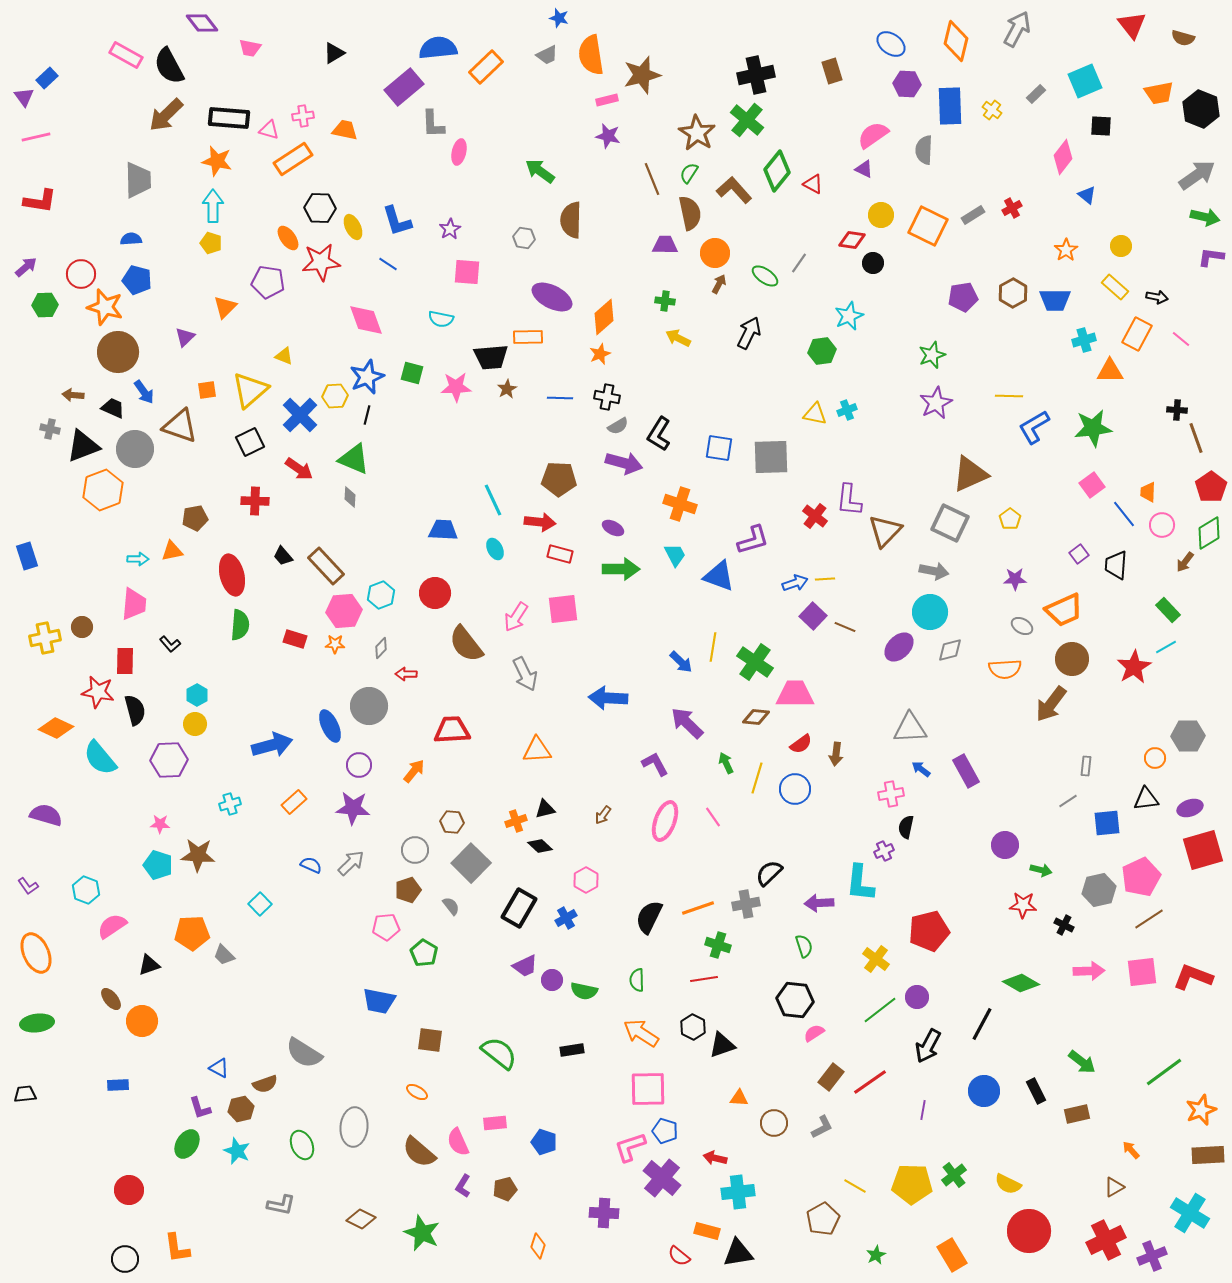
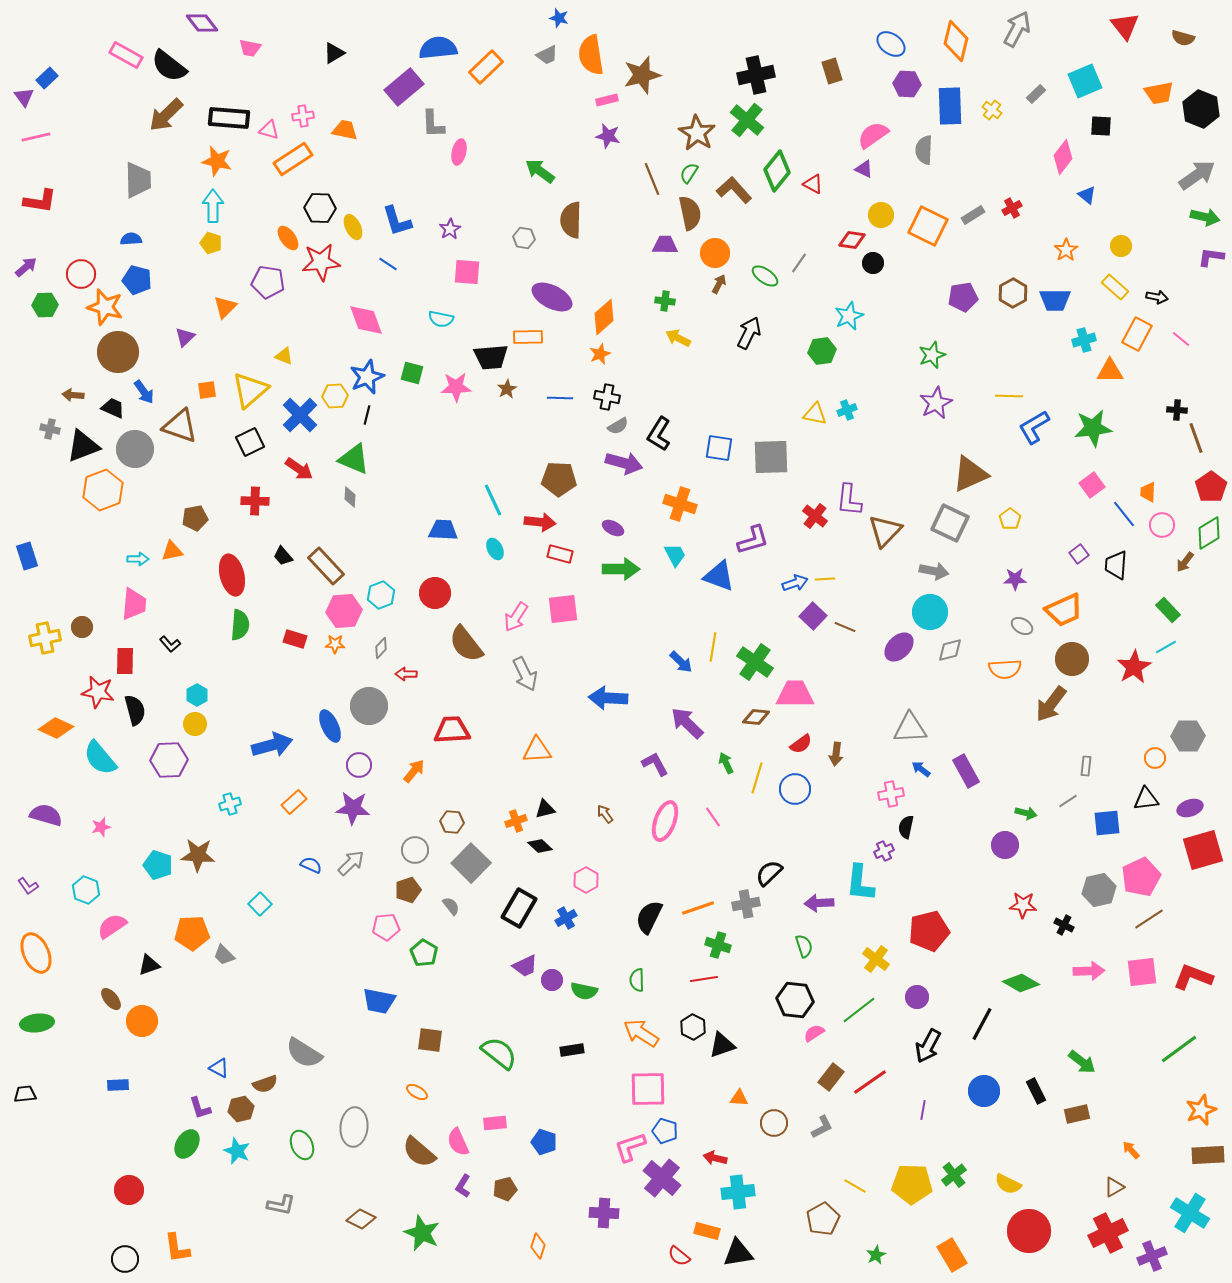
red triangle at (1132, 25): moved 7 px left, 1 px down
black semicircle at (169, 66): rotated 24 degrees counterclockwise
brown arrow at (603, 815): moved 2 px right, 1 px up; rotated 108 degrees clockwise
pink star at (160, 824): moved 59 px left, 3 px down; rotated 18 degrees counterclockwise
green arrow at (1041, 870): moved 15 px left, 57 px up
green line at (880, 1010): moved 21 px left
green line at (1164, 1072): moved 15 px right, 23 px up
red cross at (1106, 1240): moved 2 px right, 7 px up
